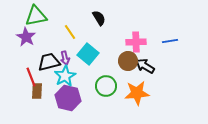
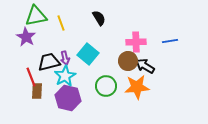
yellow line: moved 9 px left, 9 px up; rotated 14 degrees clockwise
orange star: moved 6 px up
